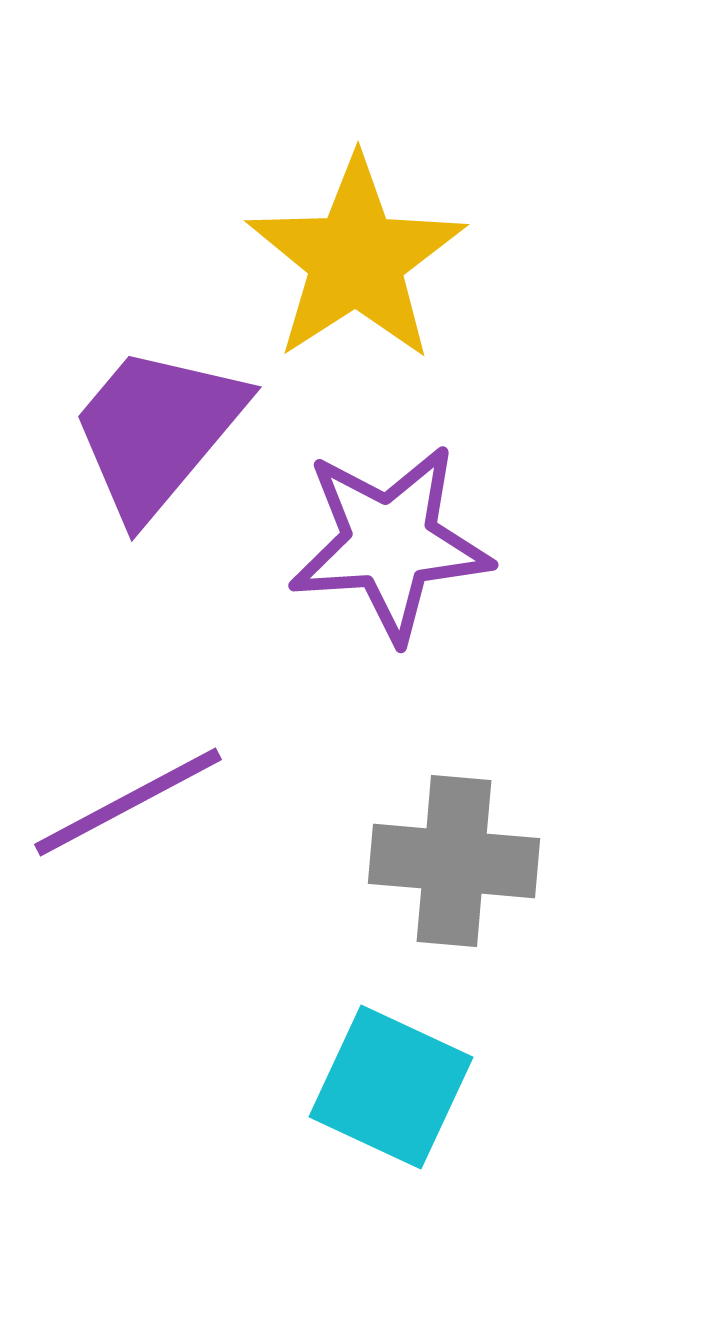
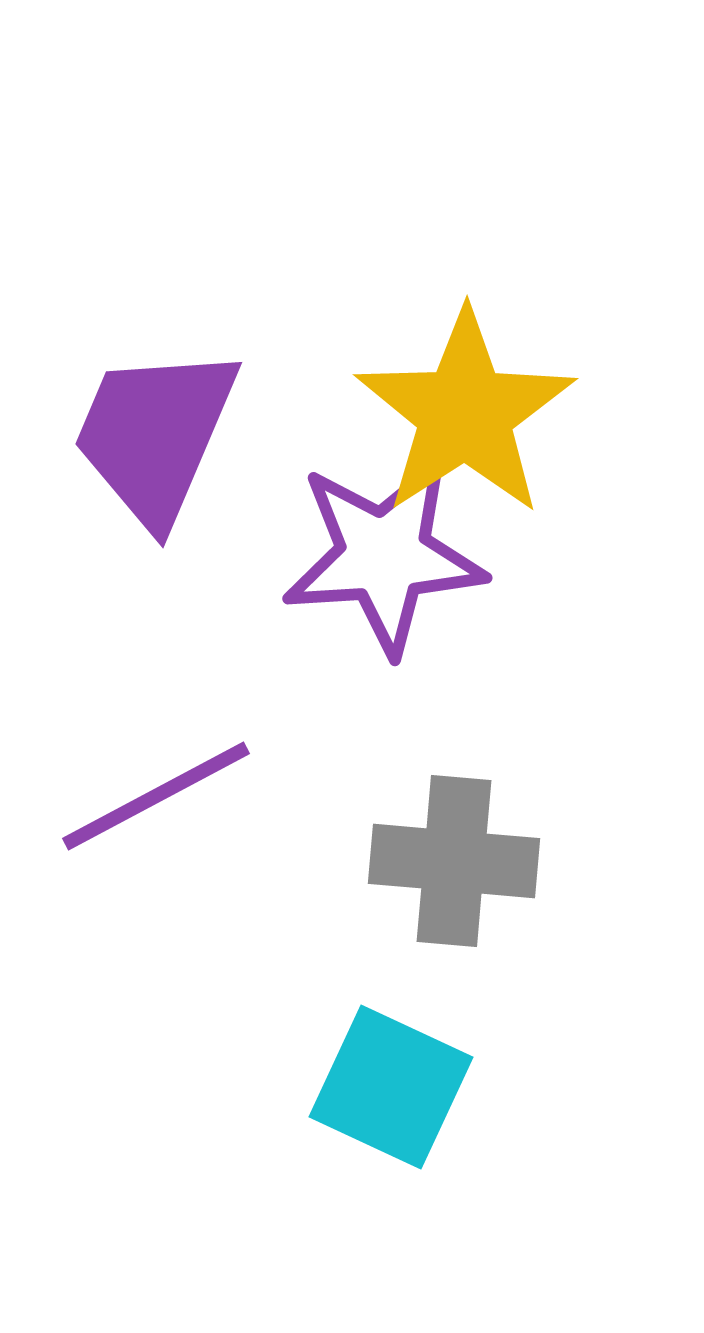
yellow star: moved 109 px right, 154 px down
purple trapezoid: moved 2 px left, 4 px down; rotated 17 degrees counterclockwise
purple star: moved 6 px left, 13 px down
purple line: moved 28 px right, 6 px up
